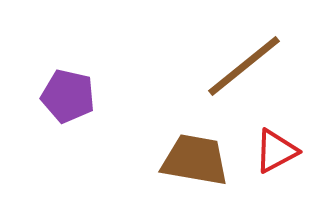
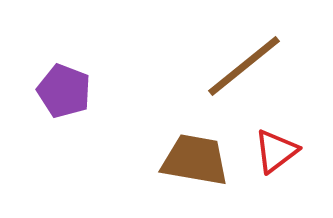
purple pentagon: moved 4 px left, 5 px up; rotated 8 degrees clockwise
red triangle: rotated 9 degrees counterclockwise
